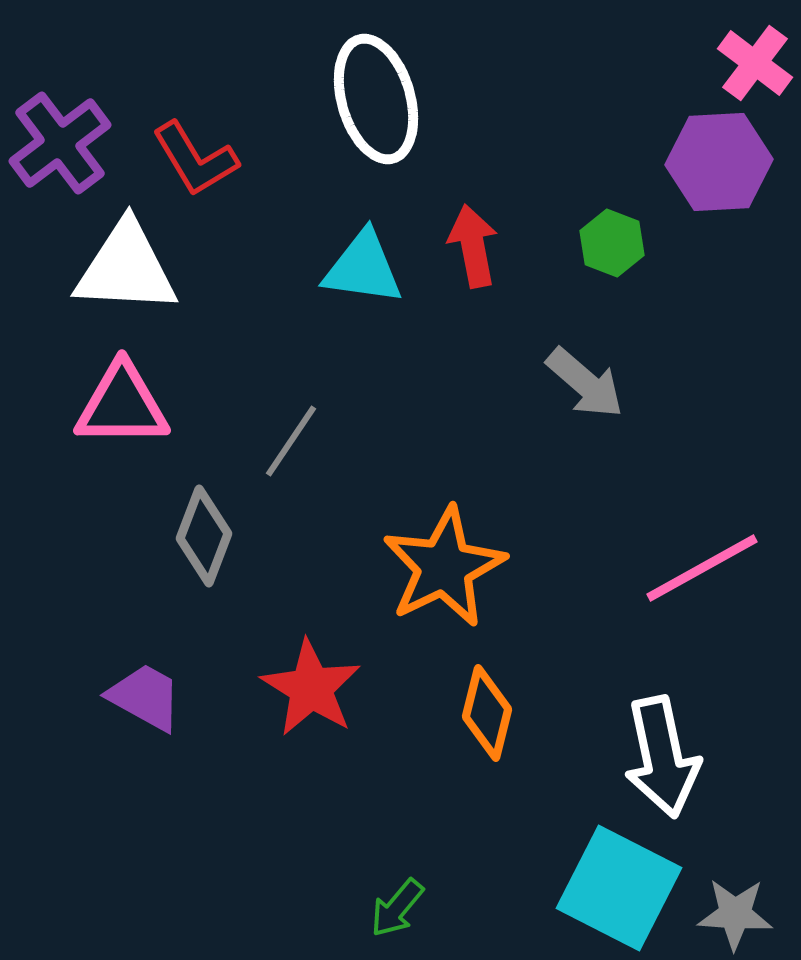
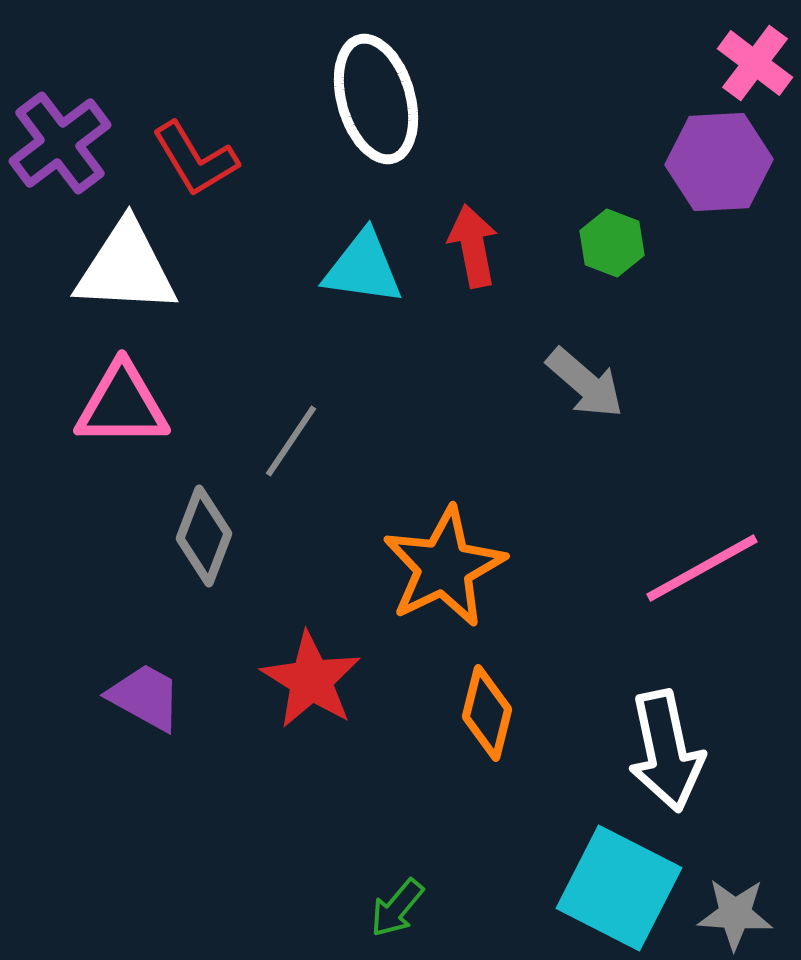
red star: moved 8 px up
white arrow: moved 4 px right, 6 px up
